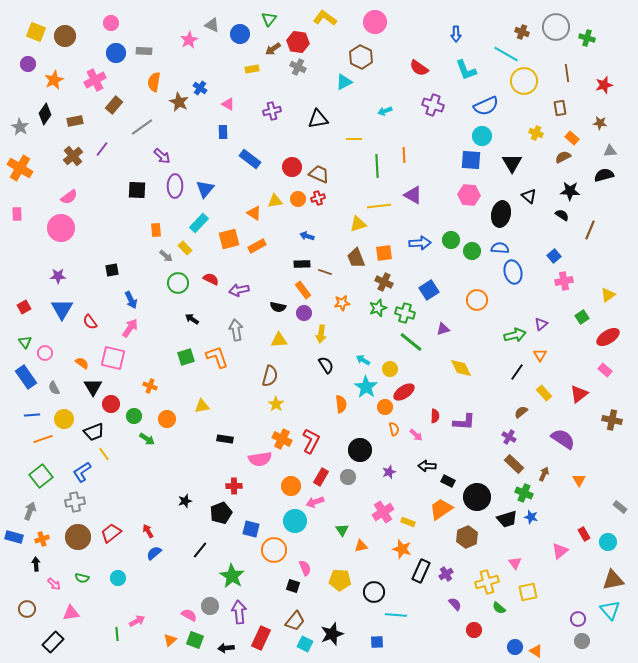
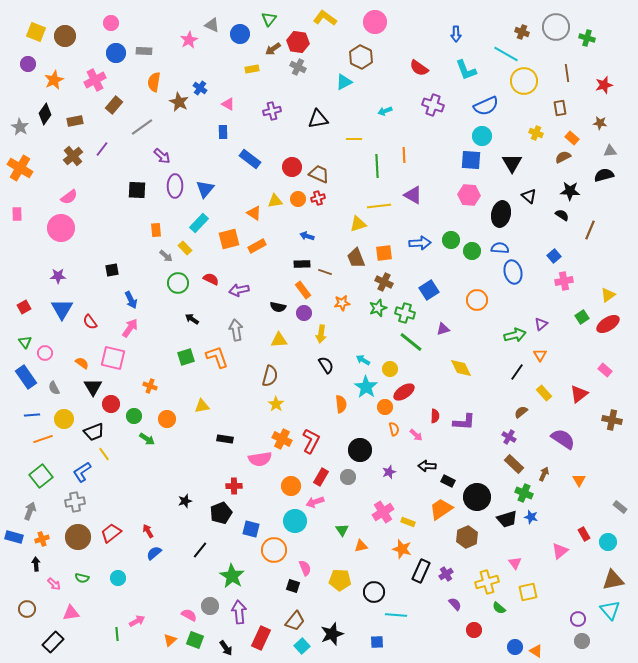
red ellipse at (608, 337): moved 13 px up
cyan square at (305, 644): moved 3 px left, 2 px down; rotated 21 degrees clockwise
black arrow at (226, 648): rotated 119 degrees counterclockwise
